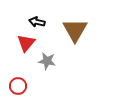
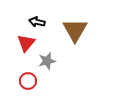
gray star: rotated 24 degrees counterclockwise
red circle: moved 10 px right, 5 px up
